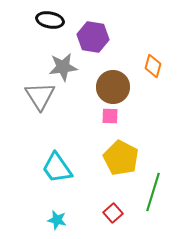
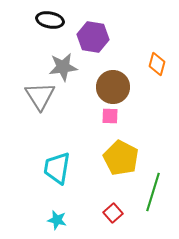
orange diamond: moved 4 px right, 2 px up
cyan trapezoid: rotated 44 degrees clockwise
